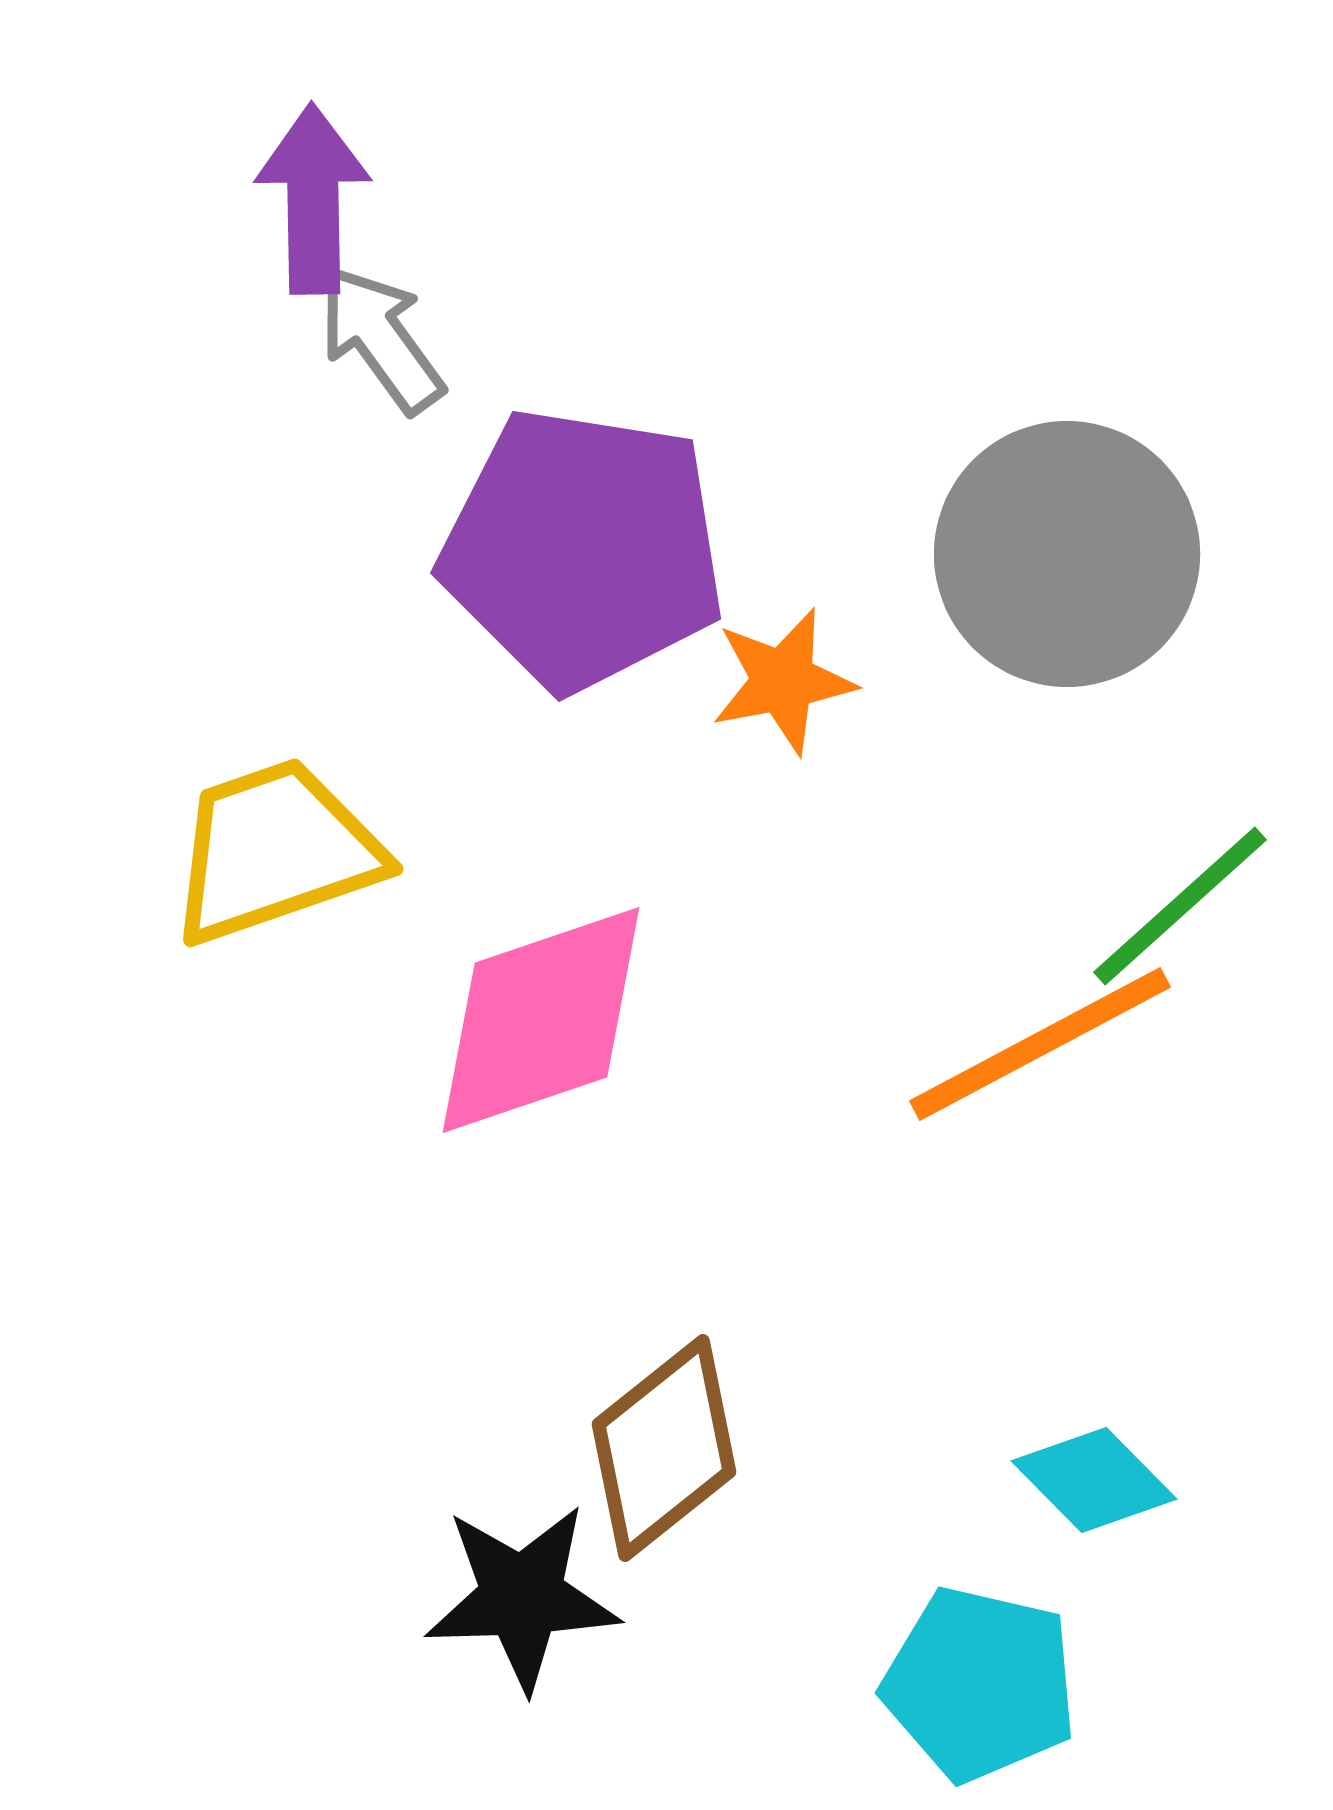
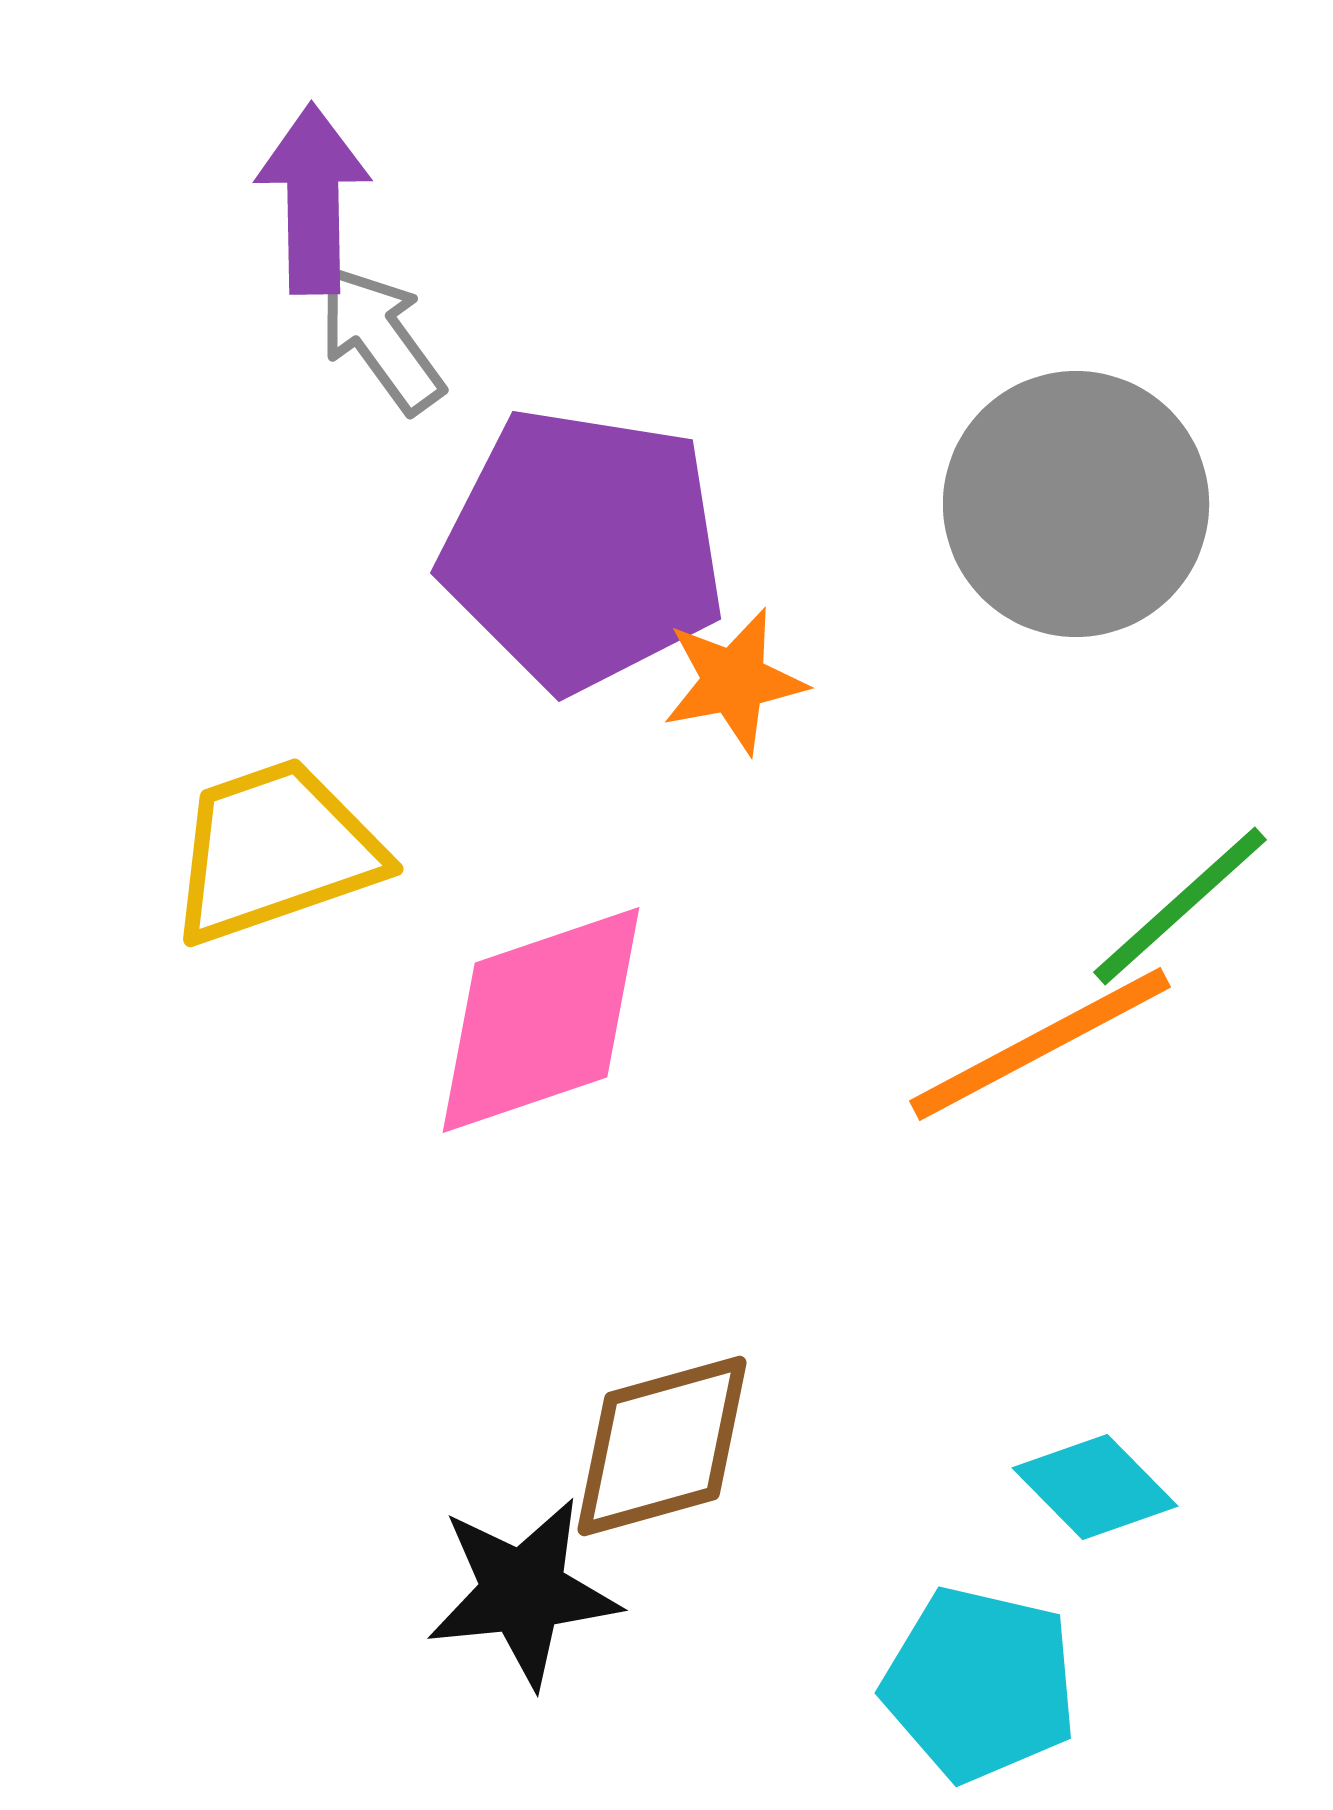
gray circle: moved 9 px right, 50 px up
orange star: moved 49 px left
brown diamond: moved 2 px left, 2 px up; rotated 23 degrees clockwise
cyan diamond: moved 1 px right, 7 px down
black star: moved 1 px right, 5 px up; rotated 4 degrees counterclockwise
